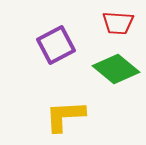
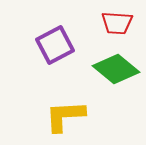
red trapezoid: moved 1 px left
purple square: moved 1 px left
